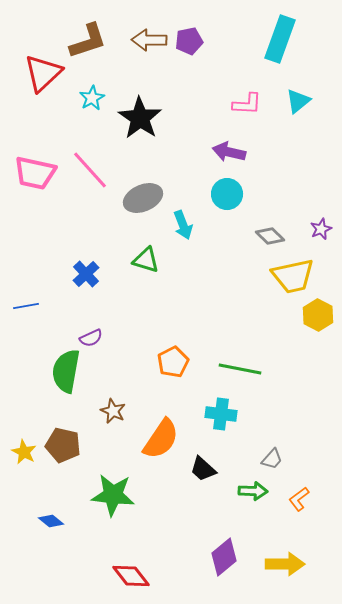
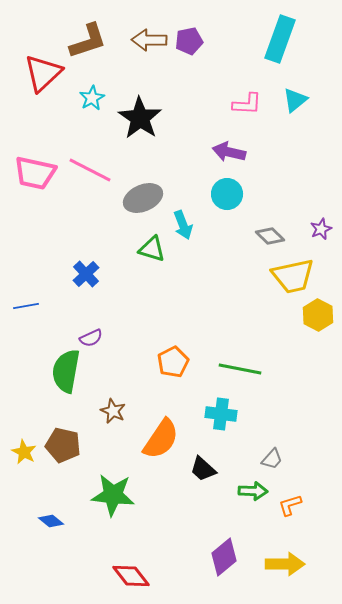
cyan triangle: moved 3 px left, 1 px up
pink line: rotated 21 degrees counterclockwise
green triangle: moved 6 px right, 11 px up
orange L-shape: moved 9 px left, 6 px down; rotated 20 degrees clockwise
